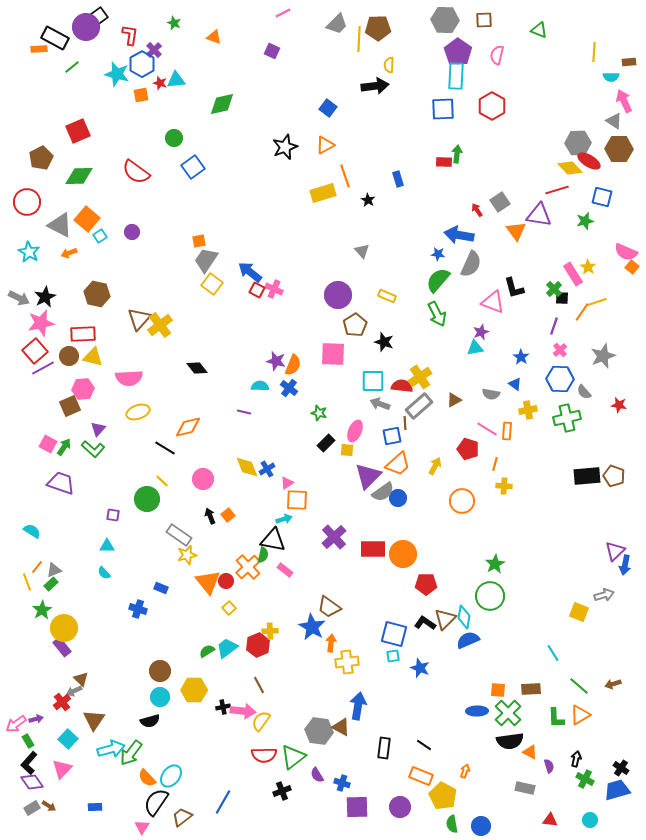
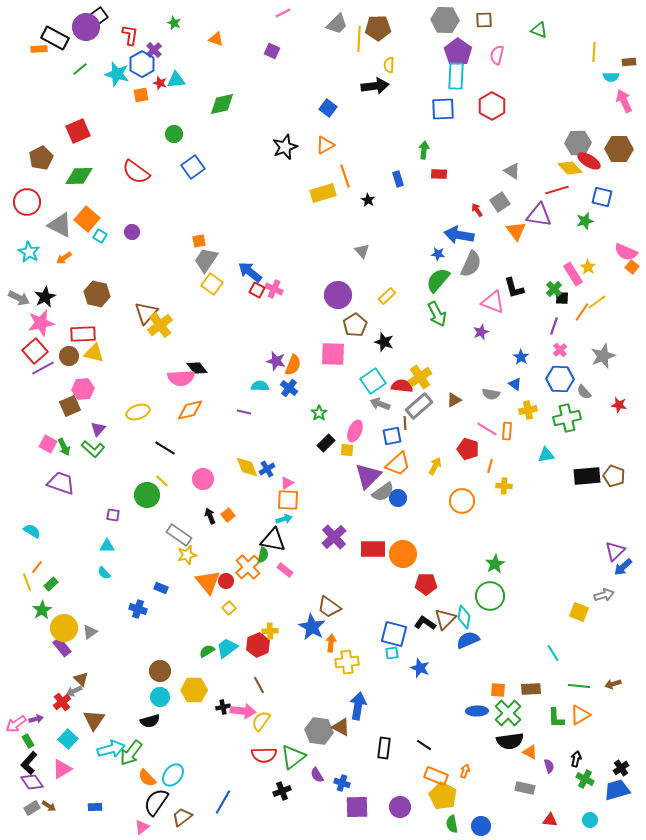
orange triangle at (214, 37): moved 2 px right, 2 px down
green line at (72, 67): moved 8 px right, 2 px down
gray triangle at (614, 121): moved 102 px left, 50 px down
green circle at (174, 138): moved 4 px up
green arrow at (457, 154): moved 33 px left, 4 px up
red rectangle at (444, 162): moved 5 px left, 12 px down
cyan square at (100, 236): rotated 24 degrees counterclockwise
orange arrow at (69, 253): moved 5 px left, 5 px down; rotated 14 degrees counterclockwise
yellow rectangle at (387, 296): rotated 66 degrees counterclockwise
yellow line at (597, 302): rotated 18 degrees counterclockwise
brown triangle at (139, 319): moved 7 px right, 6 px up
cyan triangle at (475, 348): moved 71 px right, 107 px down
yellow triangle at (93, 357): moved 1 px right, 4 px up
pink semicircle at (129, 378): moved 52 px right
cyan square at (373, 381): rotated 35 degrees counterclockwise
green star at (319, 413): rotated 21 degrees clockwise
orange diamond at (188, 427): moved 2 px right, 17 px up
green arrow at (64, 447): rotated 120 degrees clockwise
orange line at (495, 464): moved 5 px left, 2 px down
green circle at (147, 499): moved 4 px up
orange square at (297, 500): moved 9 px left
blue arrow at (625, 565): moved 2 px left, 2 px down; rotated 36 degrees clockwise
gray triangle at (54, 570): moved 36 px right, 62 px down; rotated 14 degrees counterclockwise
cyan square at (393, 656): moved 1 px left, 3 px up
green line at (579, 686): rotated 35 degrees counterclockwise
black cross at (621, 768): rotated 21 degrees clockwise
pink triangle at (62, 769): rotated 15 degrees clockwise
cyan ellipse at (171, 776): moved 2 px right, 1 px up
orange rectangle at (421, 776): moved 15 px right
pink triangle at (142, 827): rotated 21 degrees clockwise
